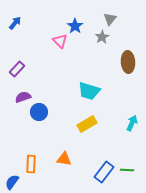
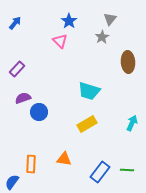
blue star: moved 6 px left, 5 px up
purple semicircle: moved 1 px down
blue rectangle: moved 4 px left
